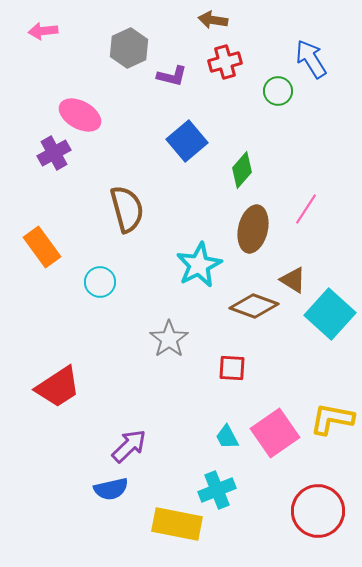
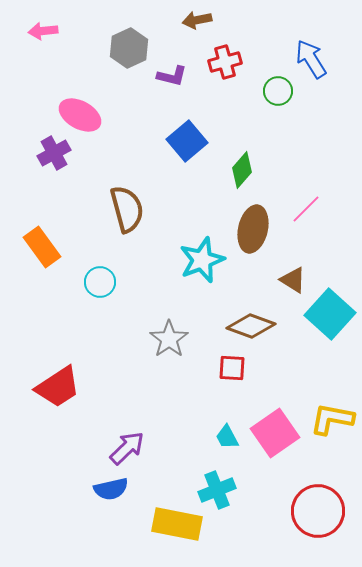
brown arrow: moved 16 px left; rotated 20 degrees counterclockwise
pink line: rotated 12 degrees clockwise
cyan star: moved 3 px right, 5 px up; rotated 6 degrees clockwise
brown diamond: moved 3 px left, 20 px down
purple arrow: moved 2 px left, 2 px down
